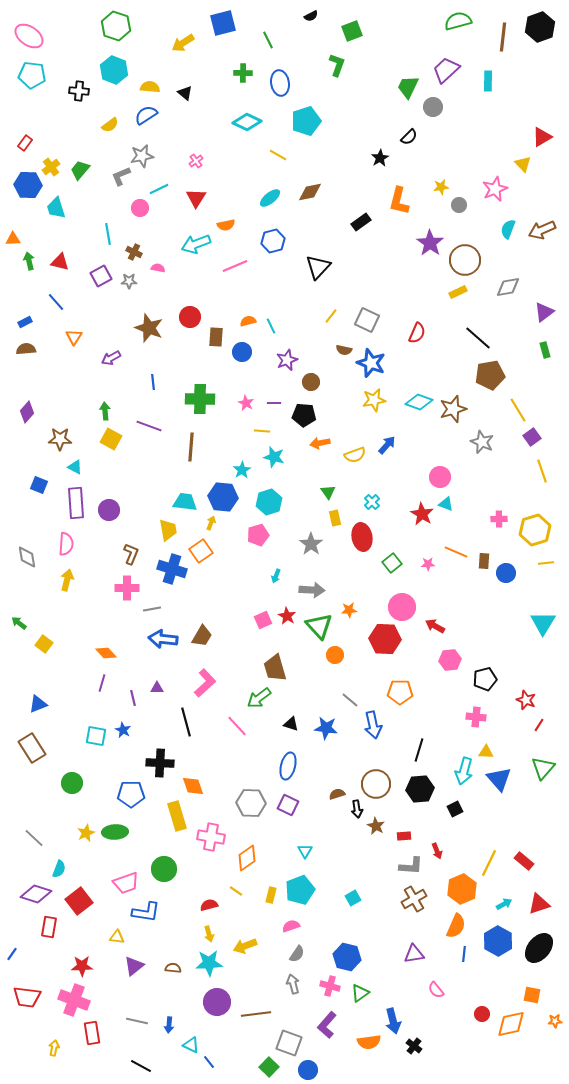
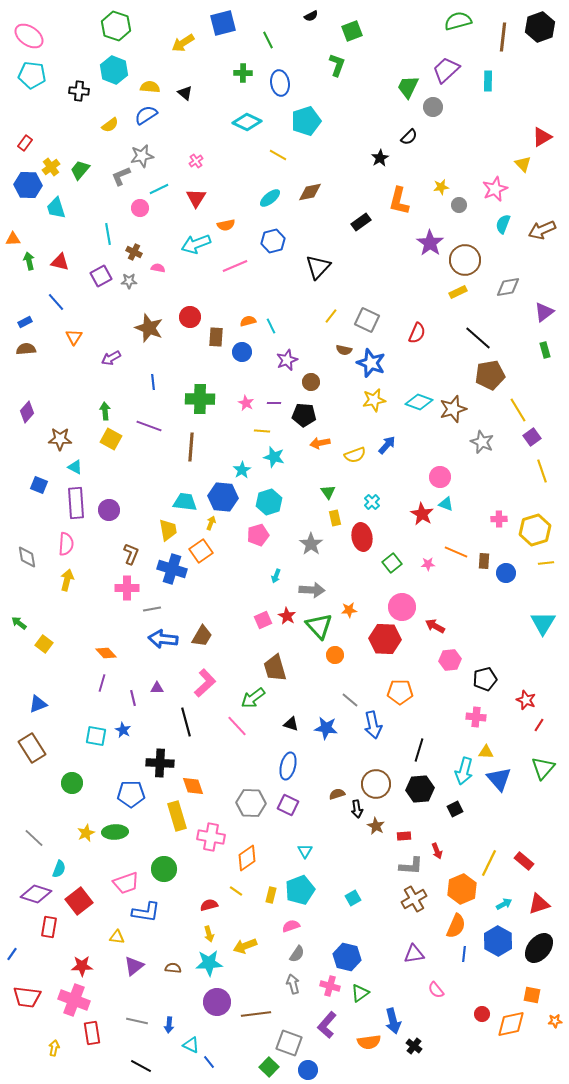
cyan semicircle at (508, 229): moved 5 px left, 5 px up
green arrow at (259, 698): moved 6 px left
